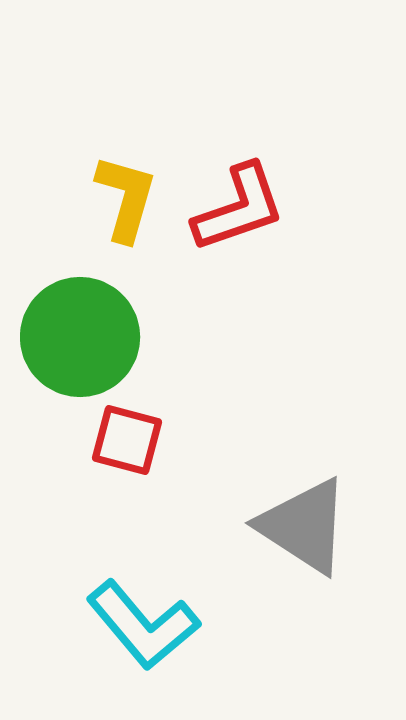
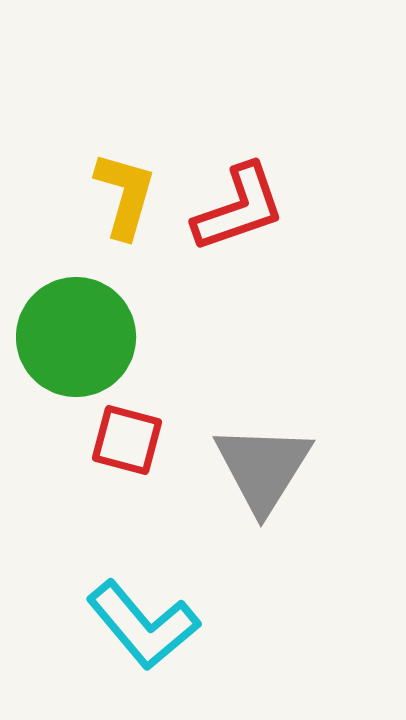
yellow L-shape: moved 1 px left, 3 px up
green circle: moved 4 px left
gray triangle: moved 41 px left, 58 px up; rotated 29 degrees clockwise
